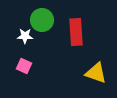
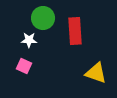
green circle: moved 1 px right, 2 px up
red rectangle: moved 1 px left, 1 px up
white star: moved 4 px right, 4 px down
